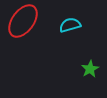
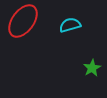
green star: moved 2 px right, 1 px up
